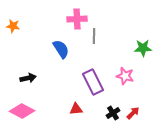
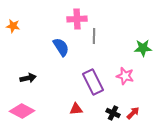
blue semicircle: moved 2 px up
black cross: rotated 32 degrees counterclockwise
